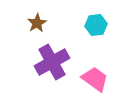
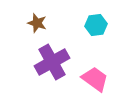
brown star: rotated 24 degrees counterclockwise
